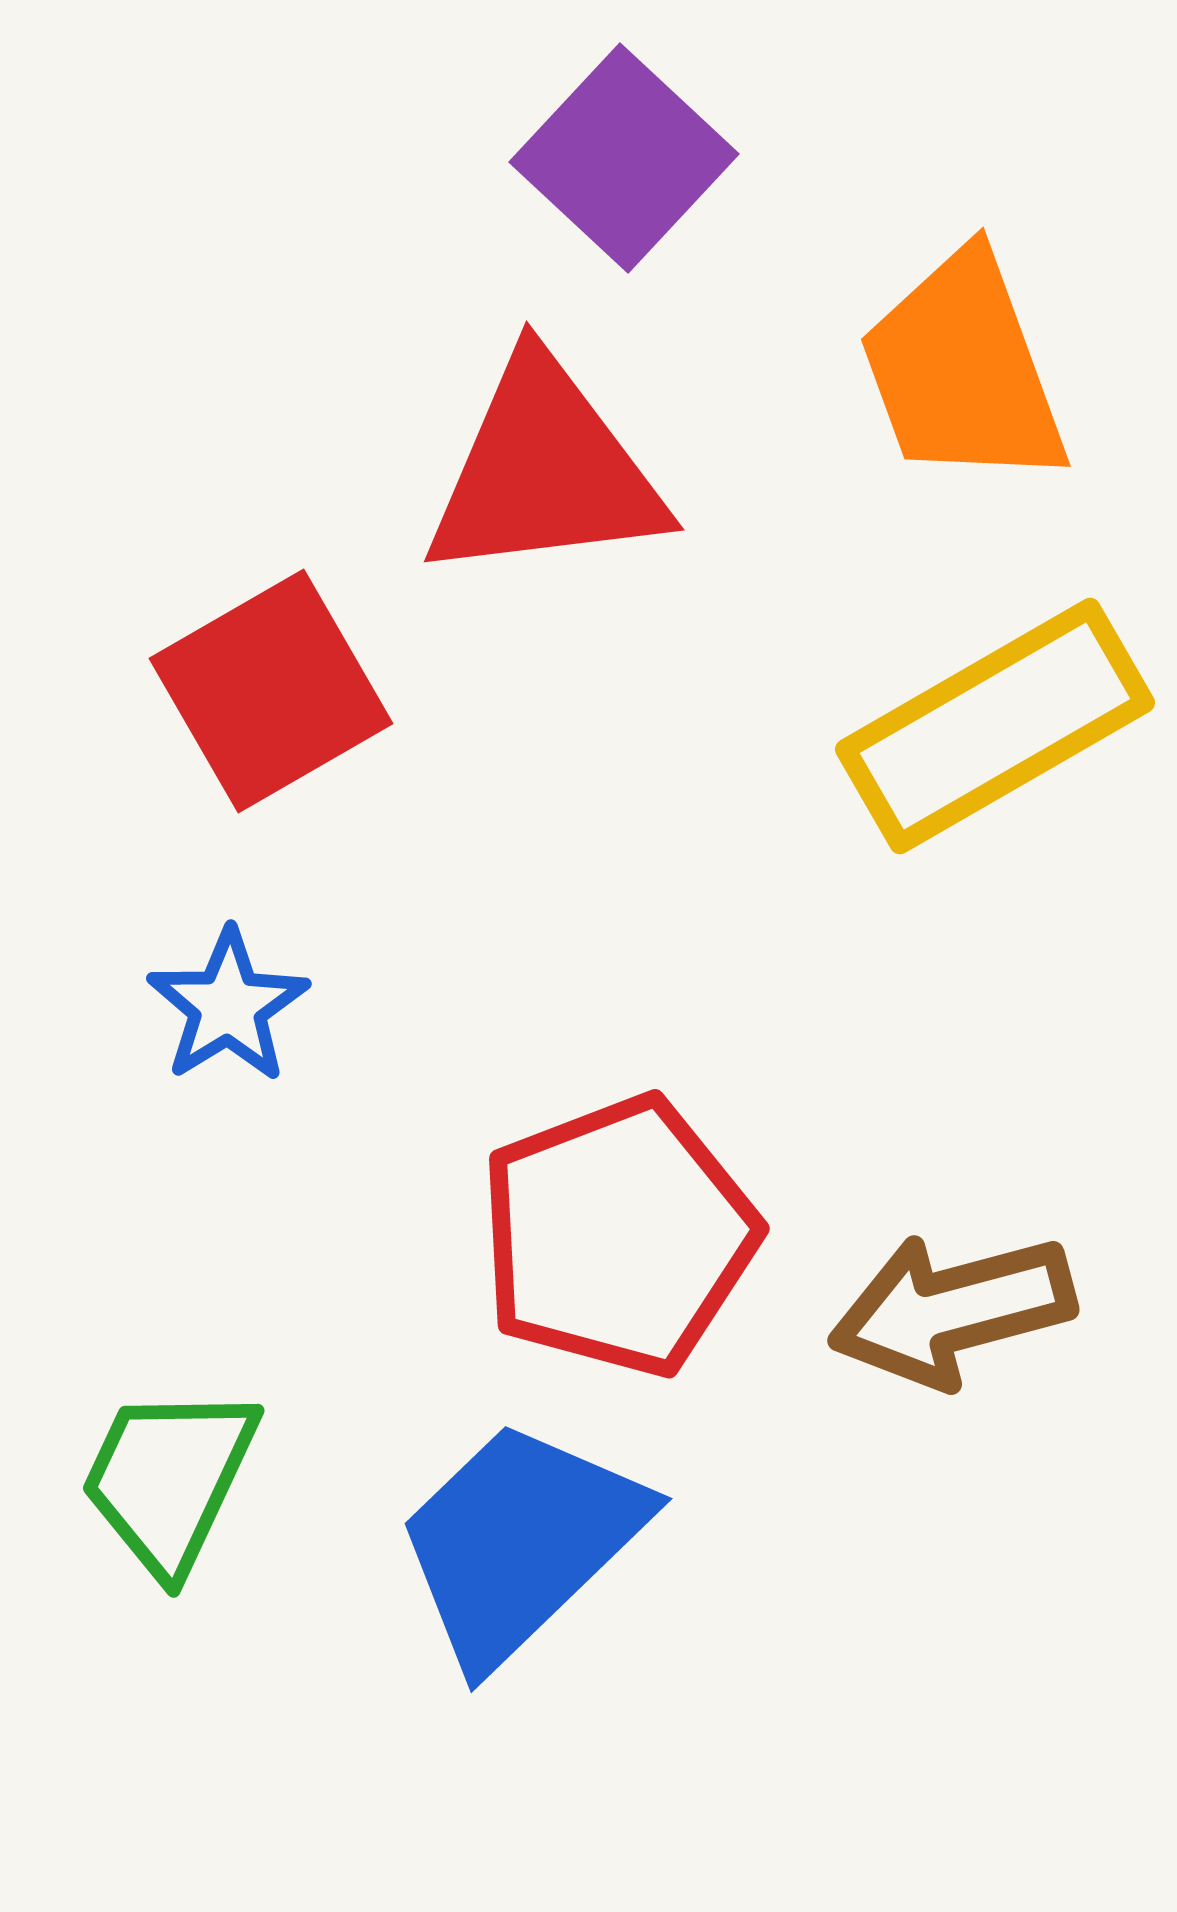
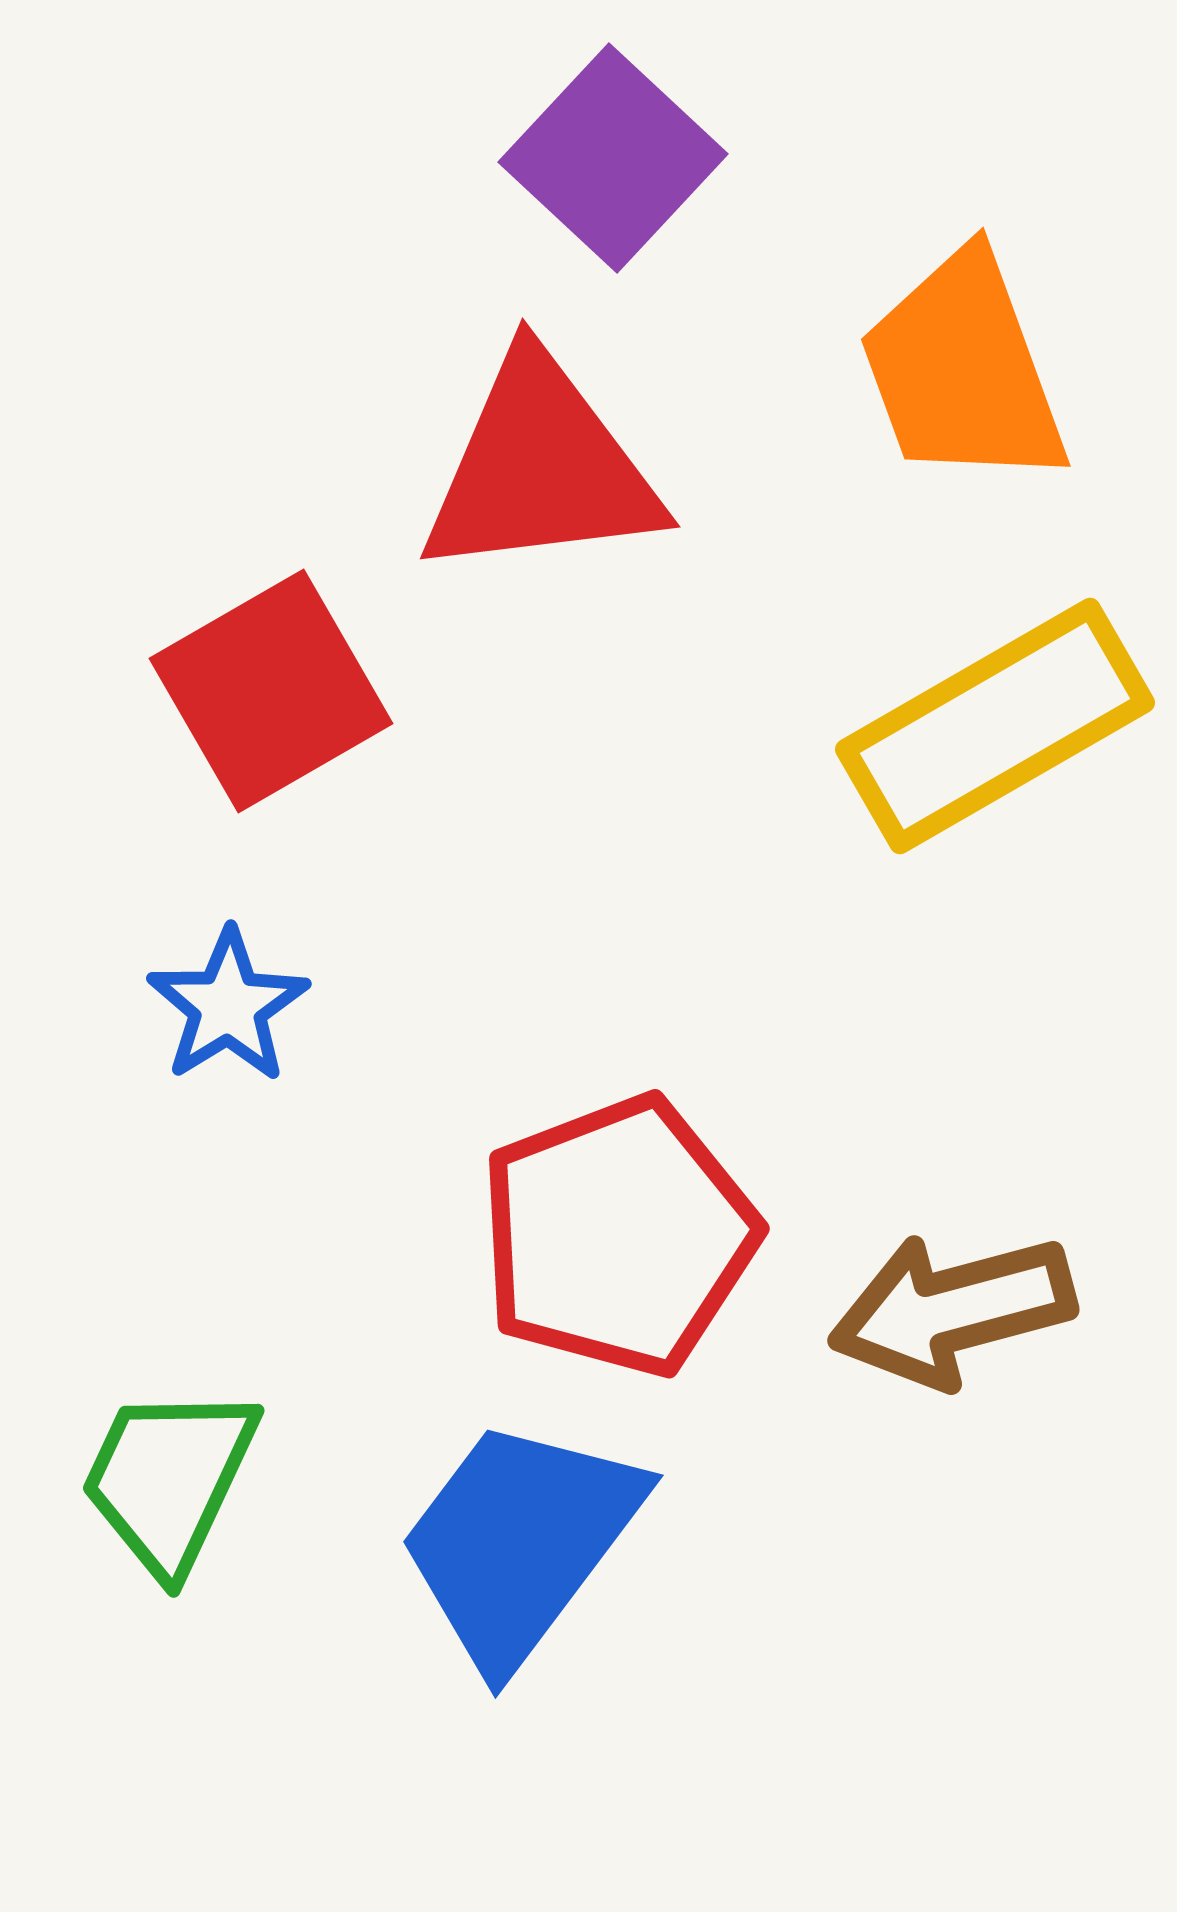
purple square: moved 11 px left
red triangle: moved 4 px left, 3 px up
blue trapezoid: rotated 9 degrees counterclockwise
